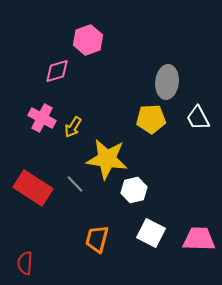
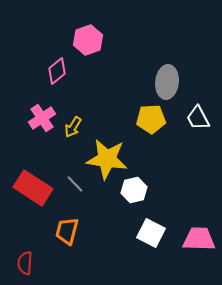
pink diamond: rotated 24 degrees counterclockwise
pink cross: rotated 28 degrees clockwise
orange trapezoid: moved 30 px left, 8 px up
